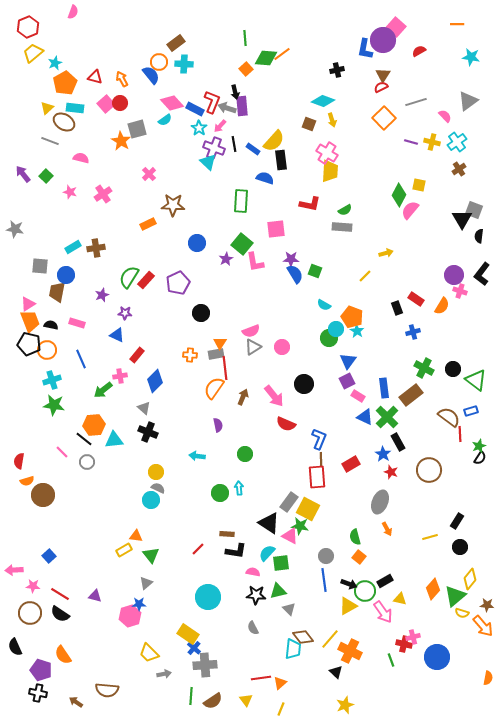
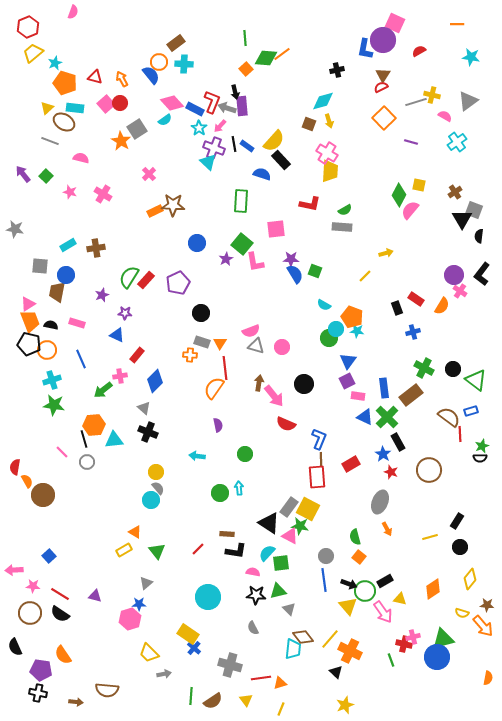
pink square at (396, 27): moved 1 px left, 4 px up; rotated 18 degrees counterclockwise
orange pentagon at (65, 83): rotated 25 degrees counterclockwise
cyan diamond at (323, 101): rotated 35 degrees counterclockwise
pink semicircle at (445, 116): rotated 16 degrees counterclockwise
yellow arrow at (332, 120): moved 3 px left, 1 px down
gray square at (137, 129): rotated 18 degrees counterclockwise
yellow cross at (432, 142): moved 47 px up
blue rectangle at (253, 149): moved 6 px left, 3 px up
black rectangle at (281, 160): rotated 36 degrees counterclockwise
brown cross at (459, 169): moved 4 px left, 23 px down
blue semicircle at (265, 178): moved 3 px left, 4 px up
pink cross at (103, 194): rotated 24 degrees counterclockwise
orange rectangle at (148, 224): moved 7 px right, 13 px up
cyan rectangle at (73, 247): moved 5 px left, 2 px up
pink cross at (460, 291): rotated 16 degrees clockwise
cyan star at (357, 331): rotated 24 degrees counterclockwise
gray triangle at (253, 347): moved 3 px right, 1 px up; rotated 48 degrees clockwise
gray rectangle at (216, 354): moved 14 px left, 12 px up; rotated 28 degrees clockwise
pink rectangle at (358, 396): rotated 24 degrees counterclockwise
brown arrow at (243, 397): moved 16 px right, 14 px up; rotated 14 degrees counterclockwise
black line at (84, 439): rotated 36 degrees clockwise
green star at (479, 446): moved 3 px right
black semicircle at (480, 458): rotated 56 degrees clockwise
red semicircle at (19, 461): moved 4 px left, 6 px down
orange semicircle at (27, 481): rotated 104 degrees counterclockwise
gray semicircle at (158, 488): rotated 24 degrees clockwise
gray rectangle at (289, 502): moved 5 px down
orange triangle at (136, 536): moved 1 px left, 4 px up; rotated 24 degrees clockwise
green triangle at (151, 555): moved 6 px right, 4 px up
orange diamond at (433, 589): rotated 15 degrees clockwise
green triangle at (455, 596): moved 12 px left, 43 px down; rotated 25 degrees clockwise
yellow triangle at (348, 606): rotated 42 degrees counterclockwise
pink hexagon at (130, 616): moved 3 px down
gray cross at (205, 665): moved 25 px right; rotated 20 degrees clockwise
purple pentagon at (41, 670): rotated 10 degrees counterclockwise
orange triangle at (280, 683): rotated 24 degrees clockwise
brown arrow at (76, 702): rotated 152 degrees clockwise
